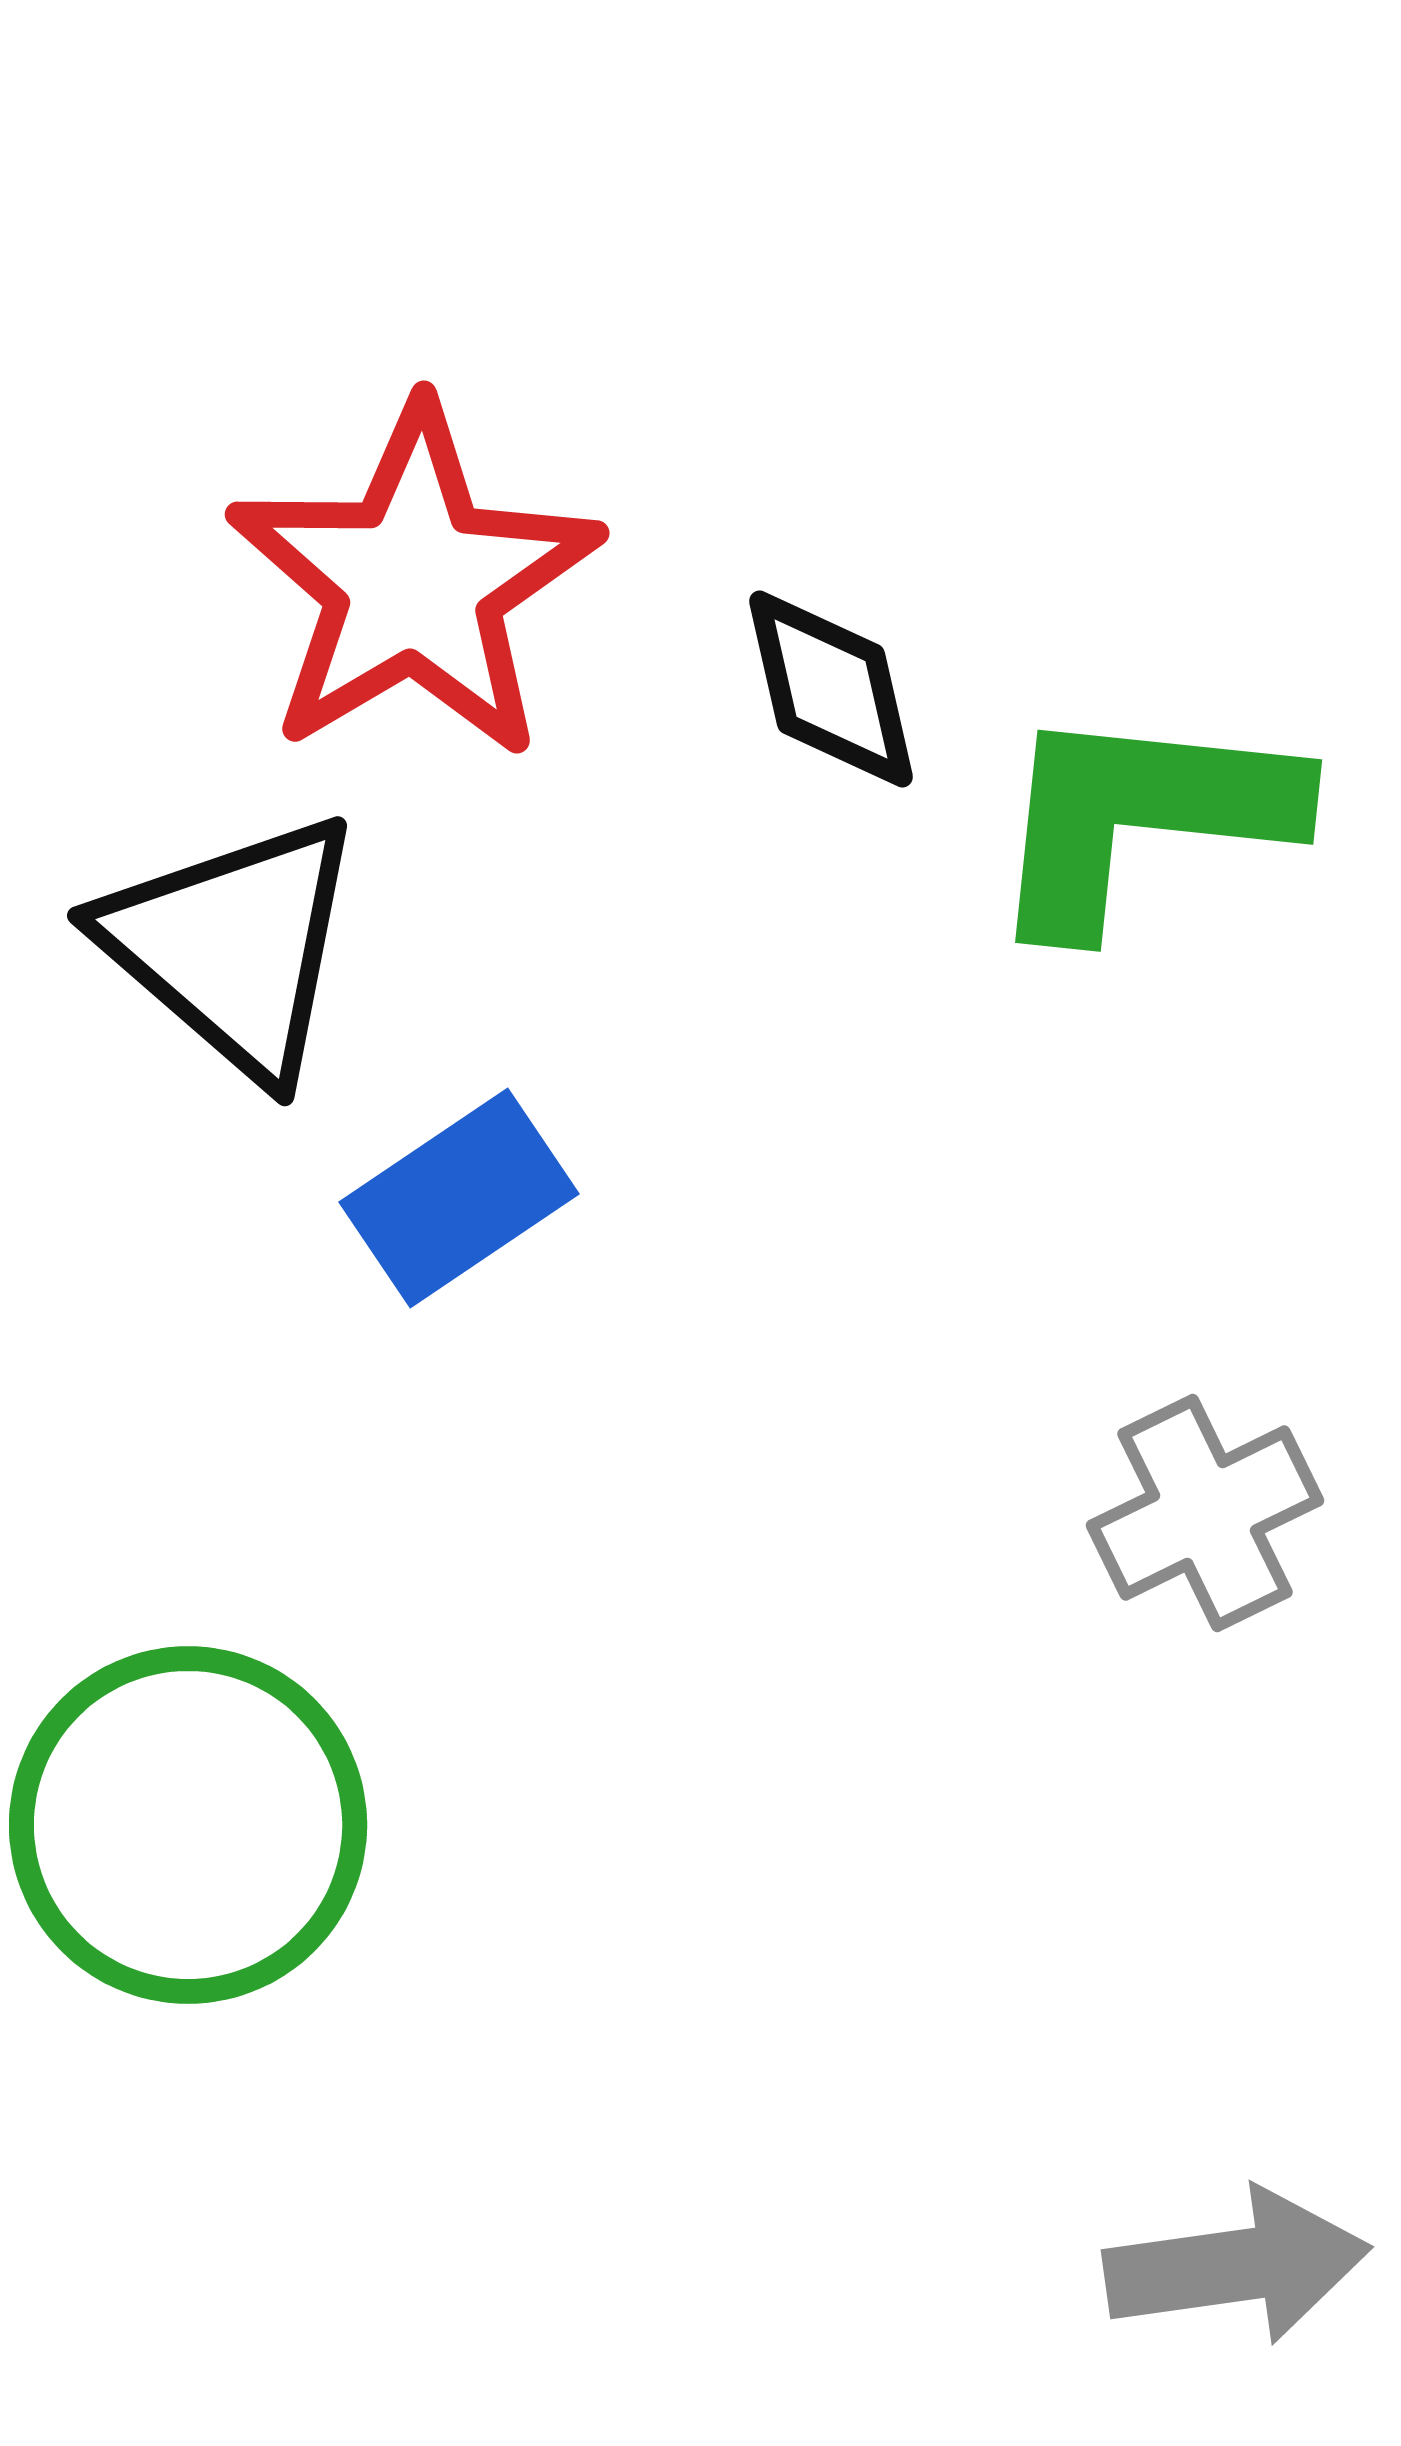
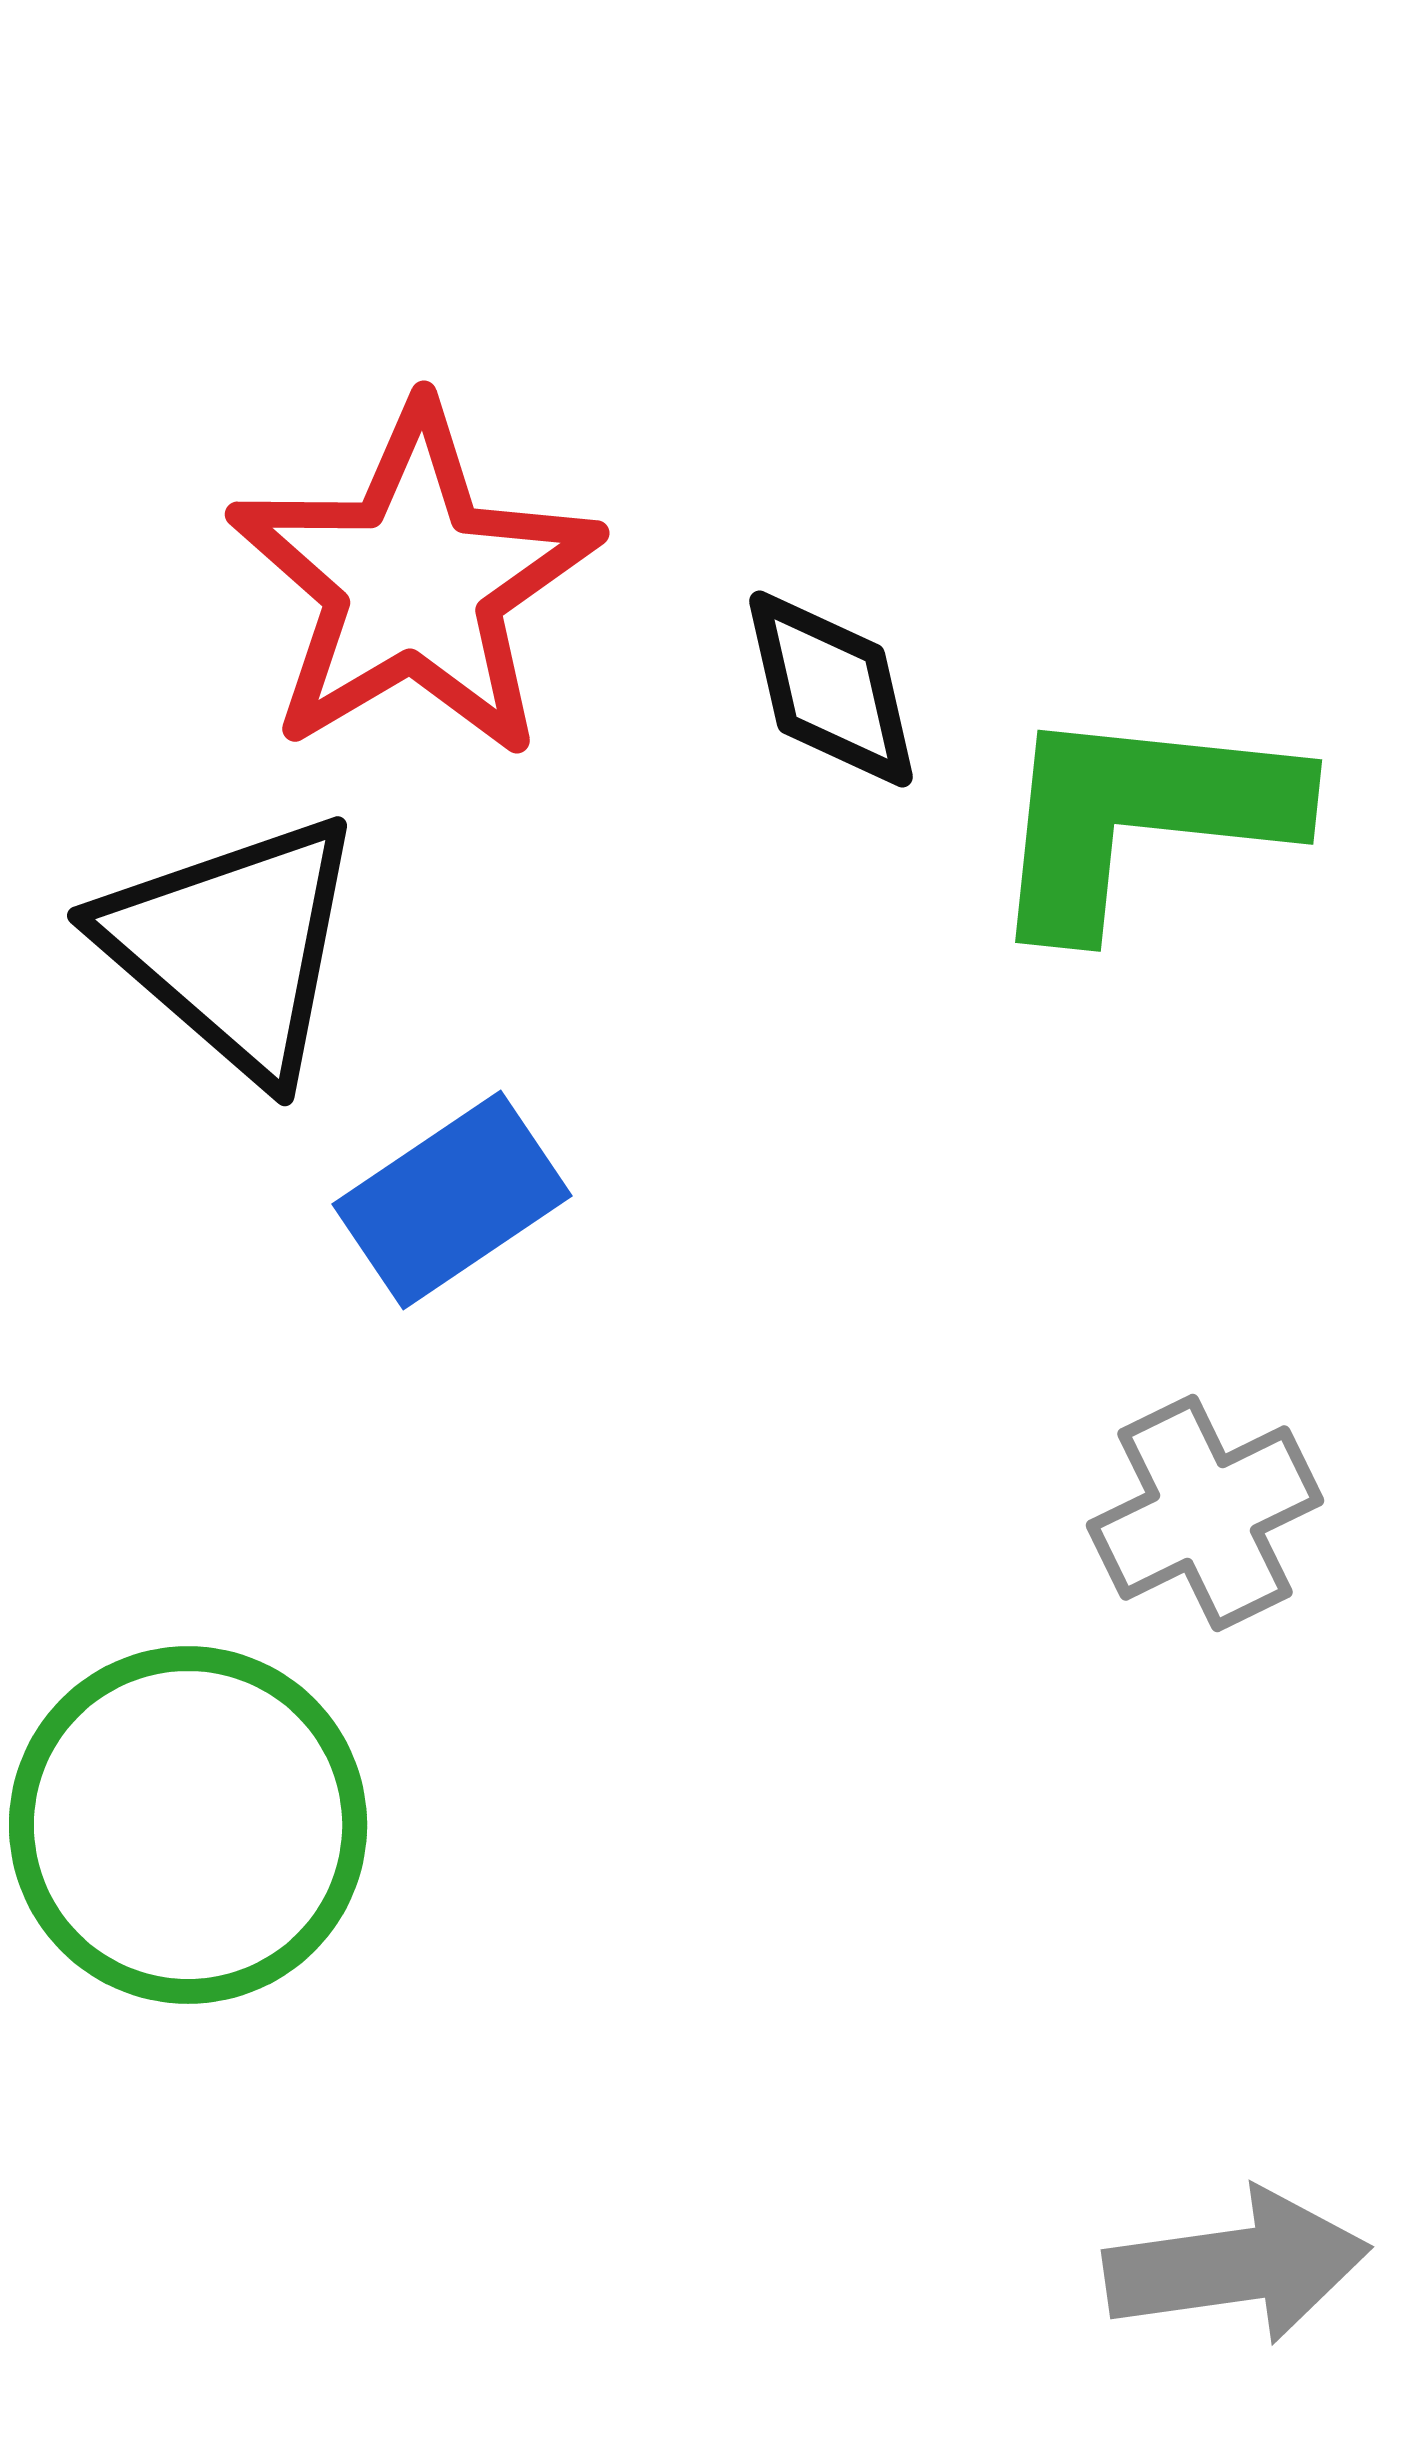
blue rectangle: moved 7 px left, 2 px down
